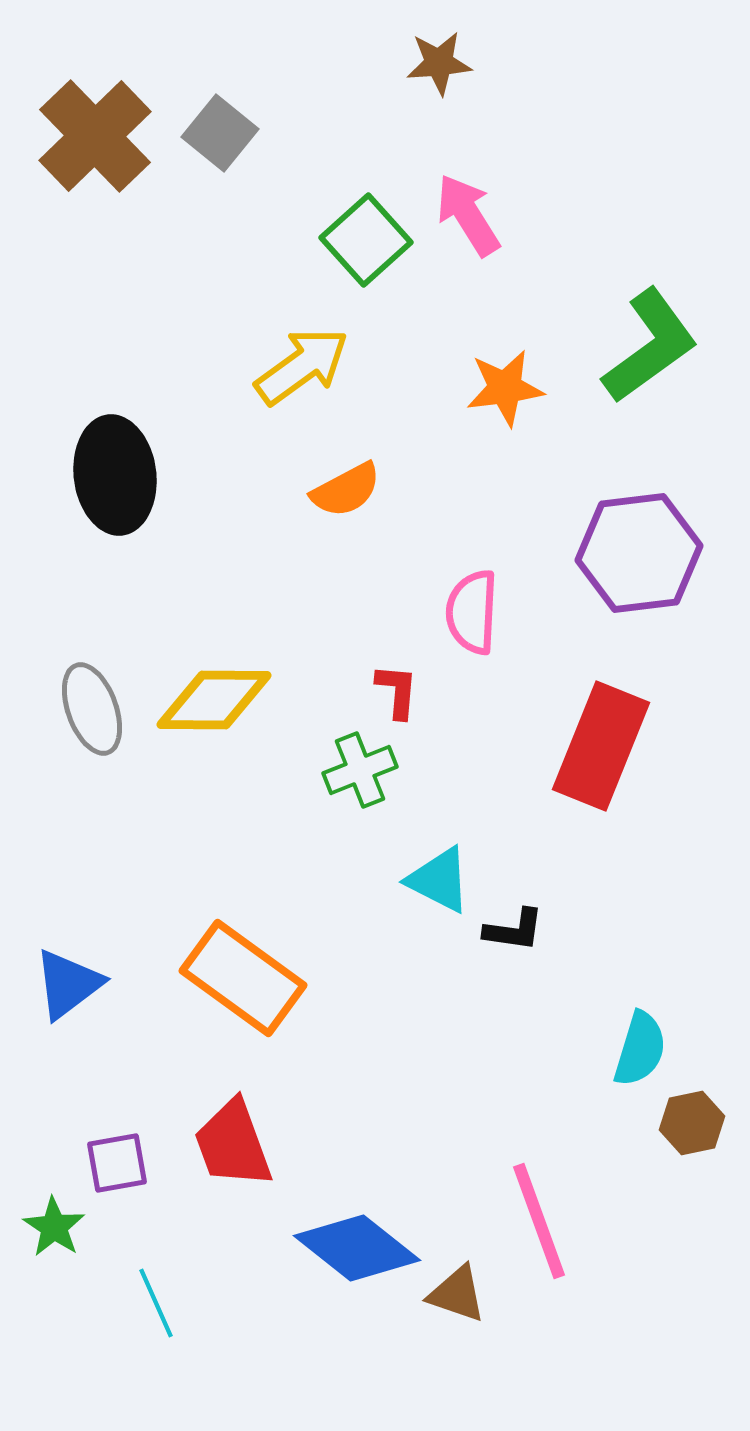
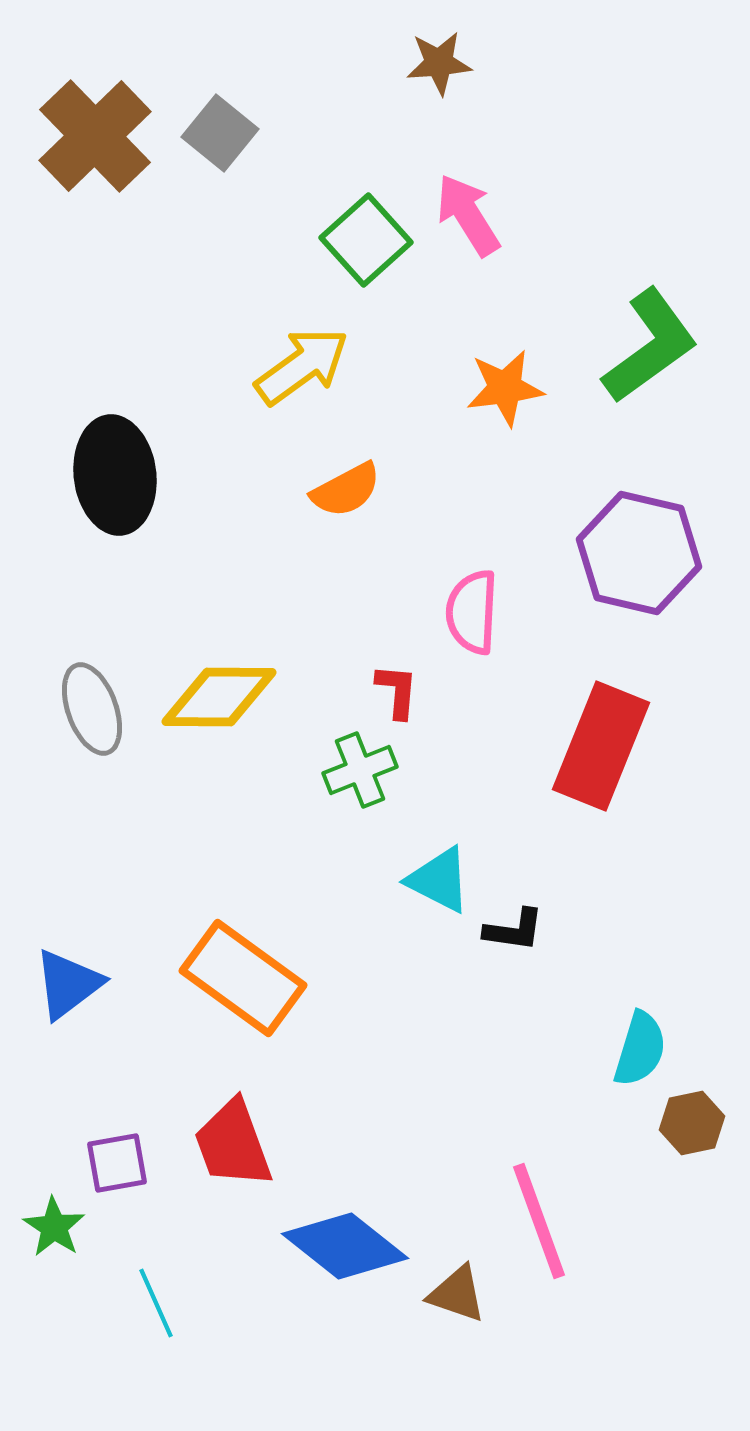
purple hexagon: rotated 20 degrees clockwise
yellow diamond: moved 5 px right, 3 px up
blue diamond: moved 12 px left, 2 px up
